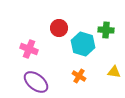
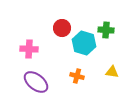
red circle: moved 3 px right
cyan hexagon: moved 1 px right, 1 px up
pink cross: rotated 18 degrees counterclockwise
yellow triangle: moved 2 px left
orange cross: moved 2 px left; rotated 16 degrees counterclockwise
